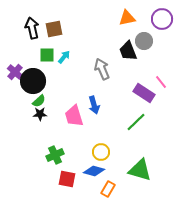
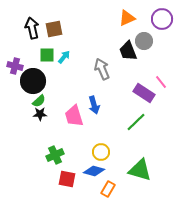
orange triangle: rotated 12 degrees counterclockwise
purple cross: moved 6 px up; rotated 28 degrees counterclockwise
